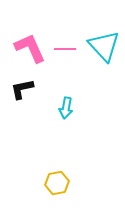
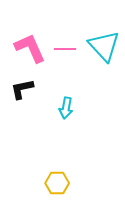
yellow hexagon: rotated 10 degrees clockwise
